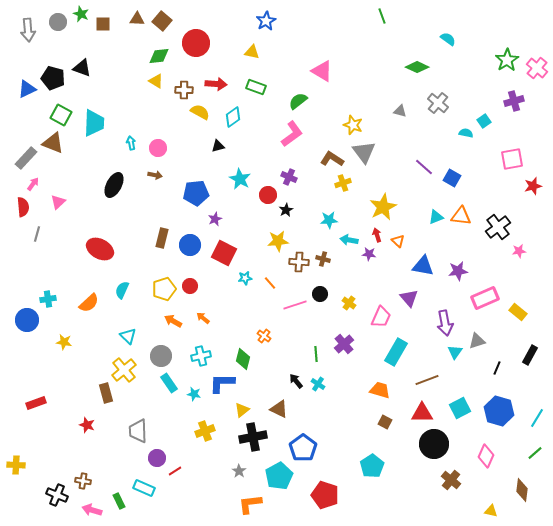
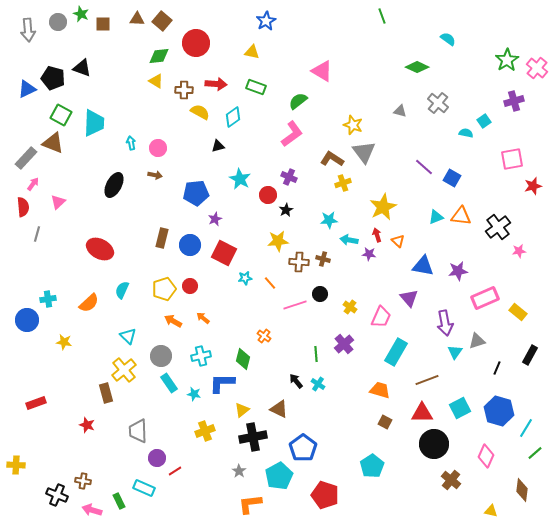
yellow cross at (349, 303): moved 1 px right, 4 px down
cyan line at (537, 418): moved 11 px left, 10 px down
